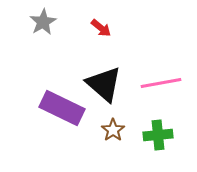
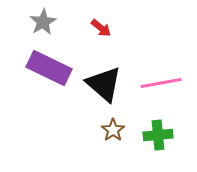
purple rectangle: moved 13 px left, 40 px up
